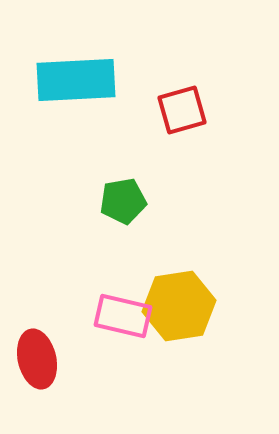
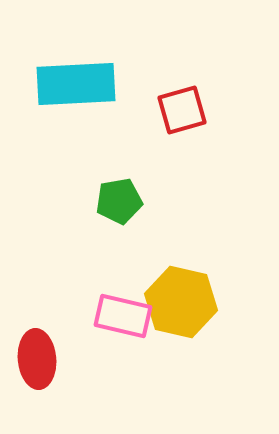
cyan rectangle: moved 4 px down
green pentagon: moved 4 px left
yellow hexagon: moved 2 px right, 4 px up; rotated 22 degrees clockwise
red ellipse: rotated 8 degrees clockwise
